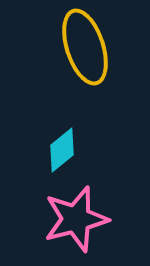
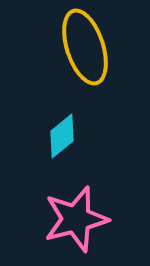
cyan diamond: moved 14 px up
